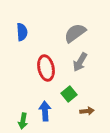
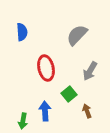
gray semicircle: moved 2 px right, 2 px down; rotated 10 degrees counterclockwise
gray arrow: moved 10 px right, 9 px down
brown arrow: rotated 104 degrees counterclockwise
